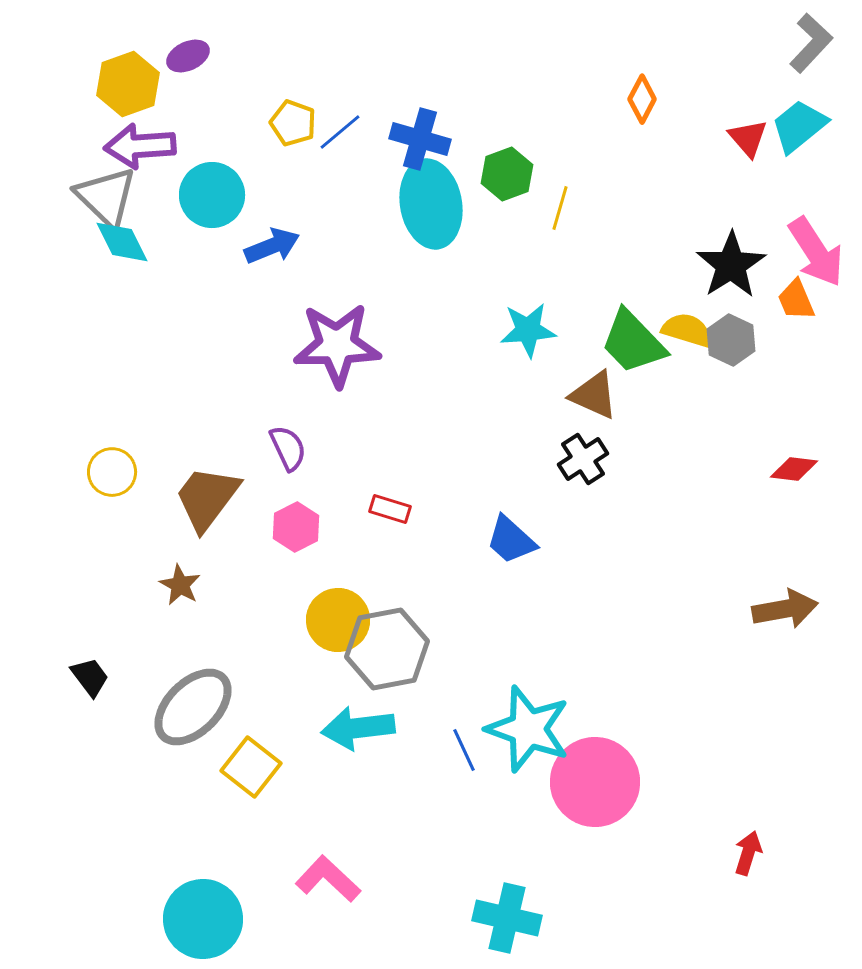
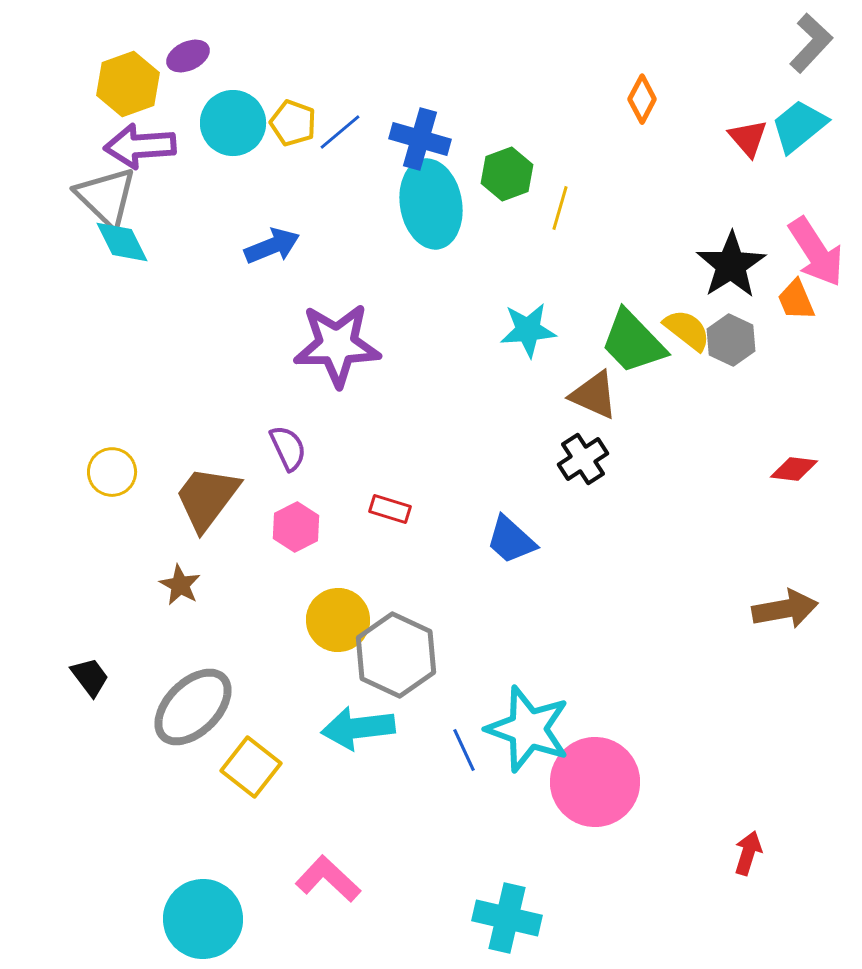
cyan circle at (212, 195): moved 21 px right, 72 px up
yellow semicircle at (687, 330): rotated 21 degrees clockwise
gray hexagon at (387, 649): moved 9 px right, 6 px down; rotated 24 degrees counterclockwise
